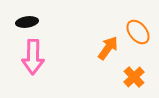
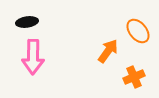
orange ellipse: moved 1 px up
orange arrow: moved 3 px down
orange cross: rotated 20 degrees clockwise
